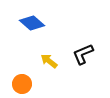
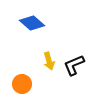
black L-shape: moved 9 px left, 11 px down
yellow arrow: rotated 144 degrees counterclockwise
